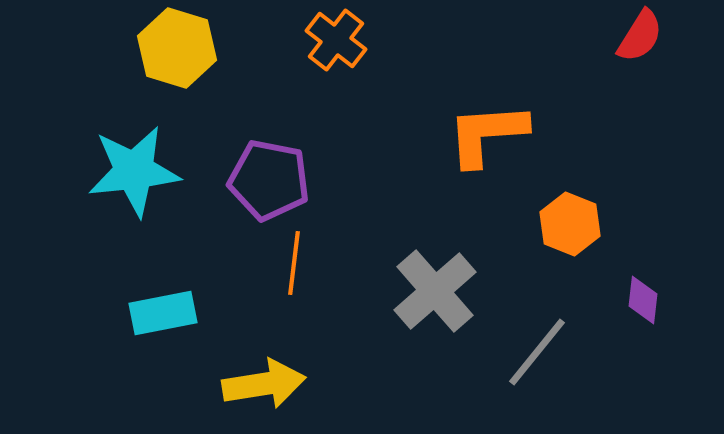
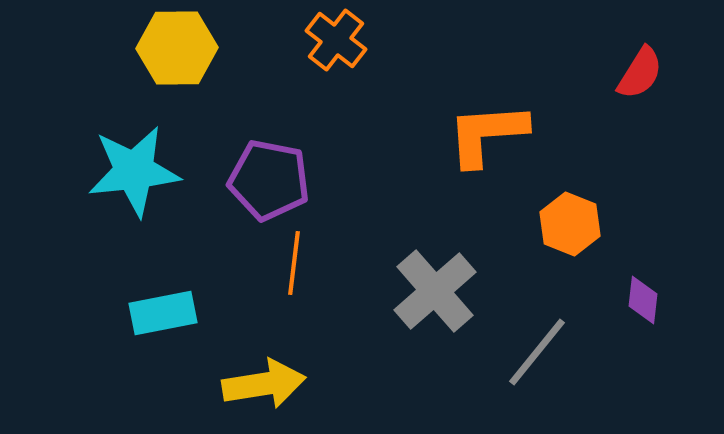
red semicircle: moved 37 px down
yellow hexagon: rotated 18 degrees counterclockwise
